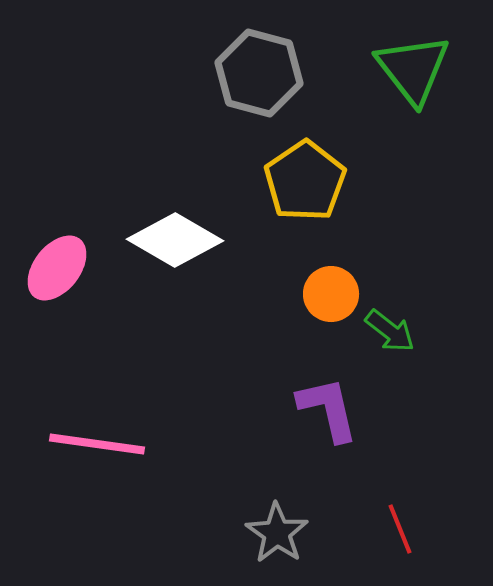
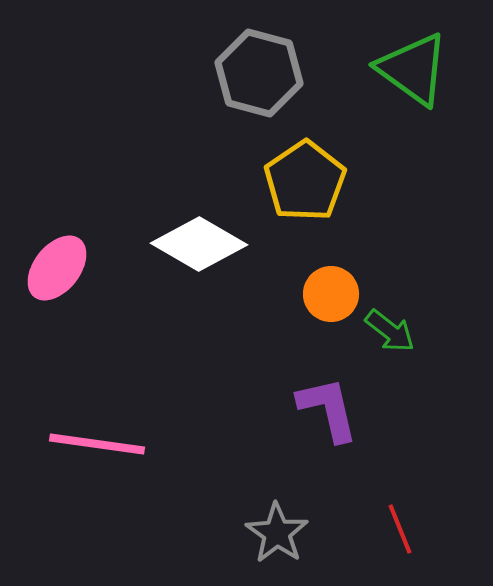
green triangle: rotated 16 degrees counterclockwise
white diamond: moved 24 px right, 4 px down
